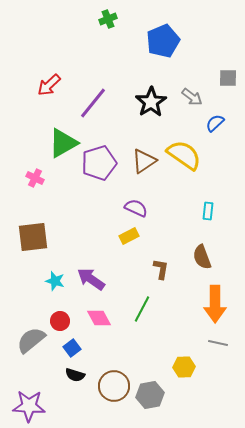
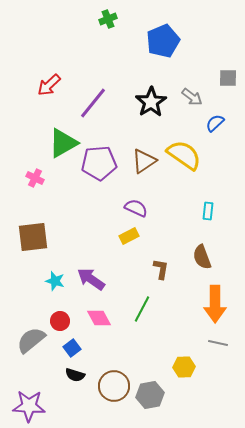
purple pentagon: rotated 12 degrees clockwise
